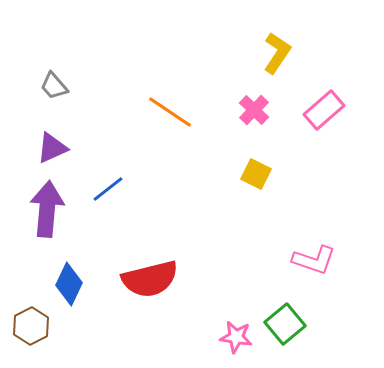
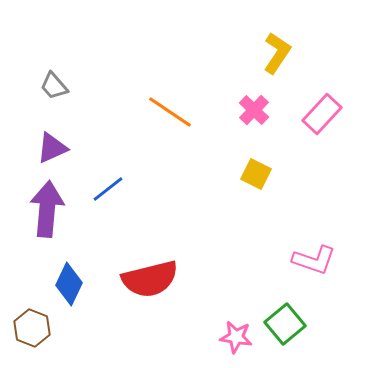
pink rectangle: moved 2 px left, 4 px down; rotated 6 degrees counterclockwise
brown hexagon: moved 1 px right, 2 px down; rotated 12 degrees counterclockwise
